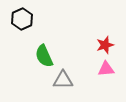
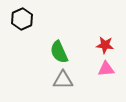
red star: rotated 24 degrees clockwise
green semicircle: moved 15 px right, 4 px up
